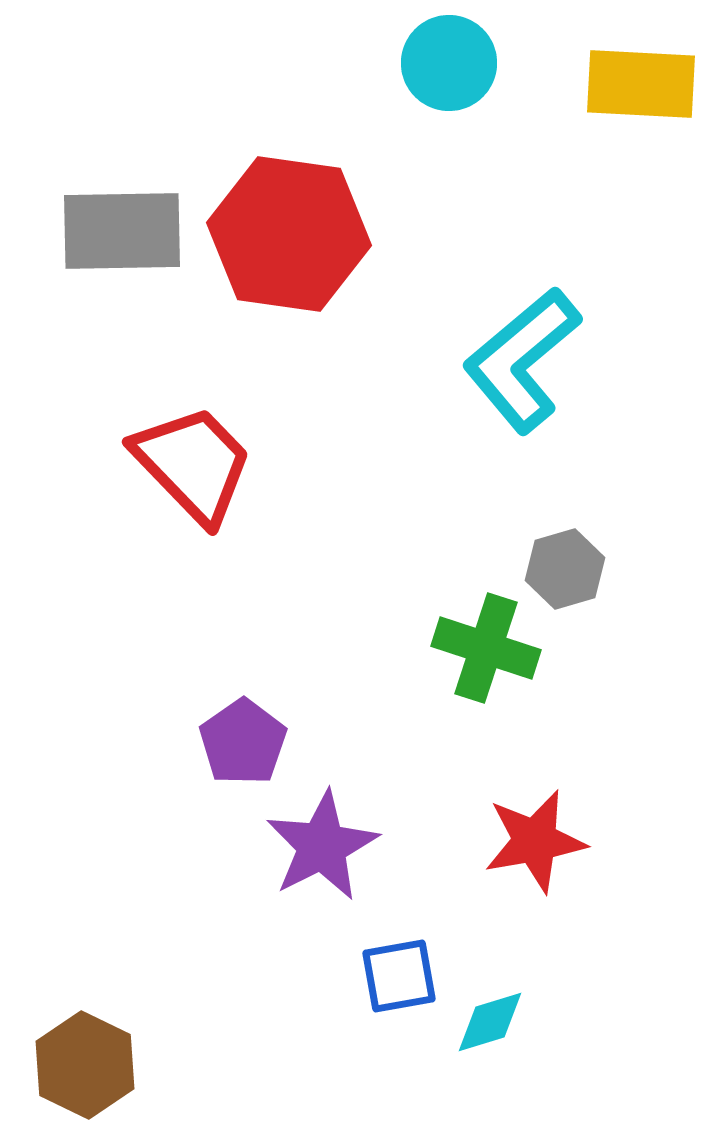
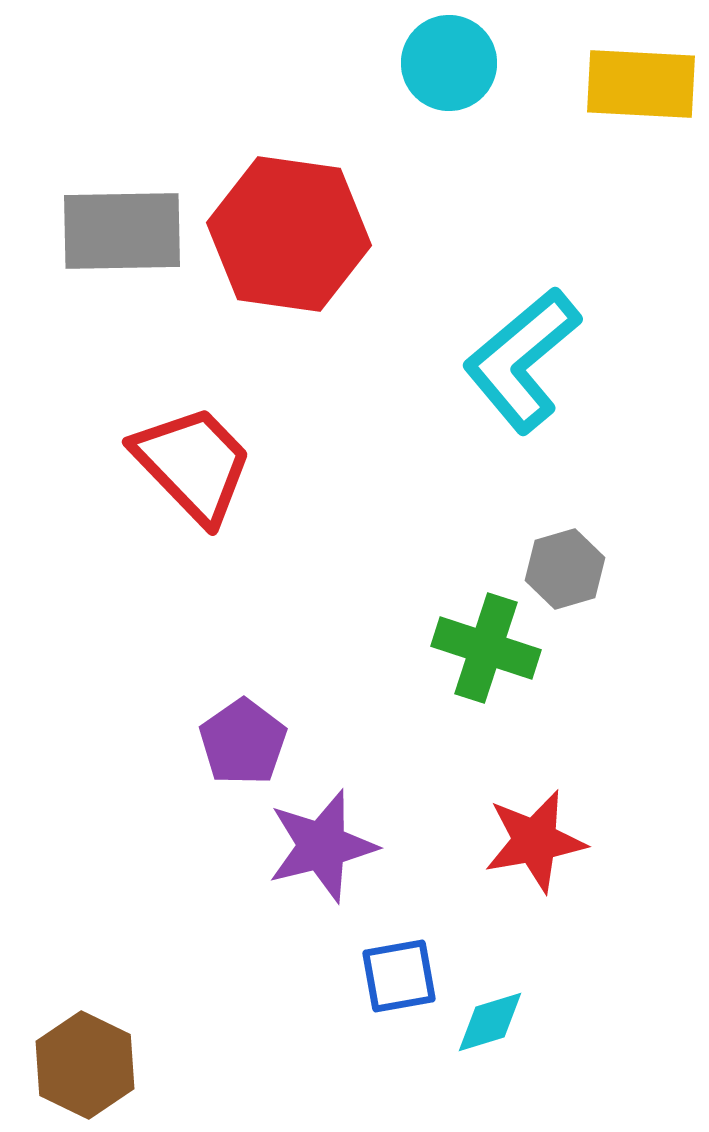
purple star: rotated 13 degrees clockwise
